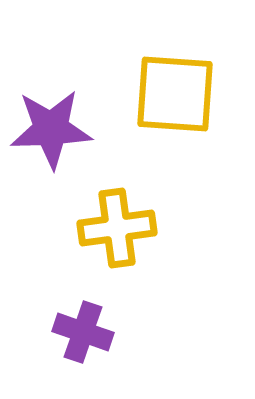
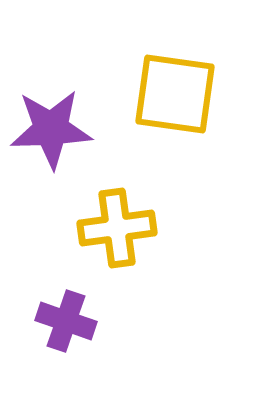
yellow square: rotated 4 degrees clockwise
purple cross: moved 17 px left, 11 px up
